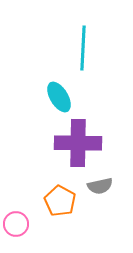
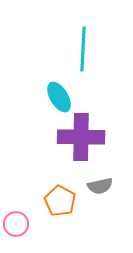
cyan line: moved 1 px down
purple cross: moved 3 px right, 6 px up
